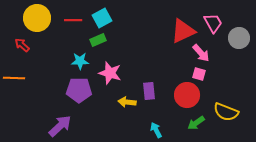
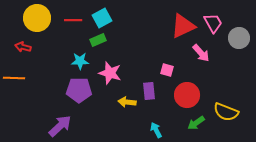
red triangle: moved 5 px up
red arrow: moved 1 px right, 2 px down; rotated 28 degrees counterclockwise
pink square: moved 32 px left, 4 px up
